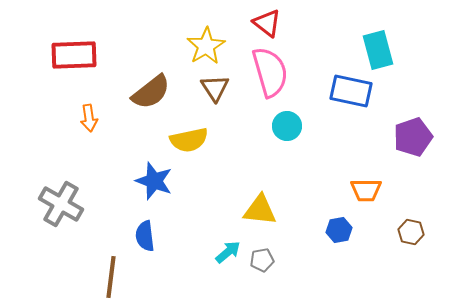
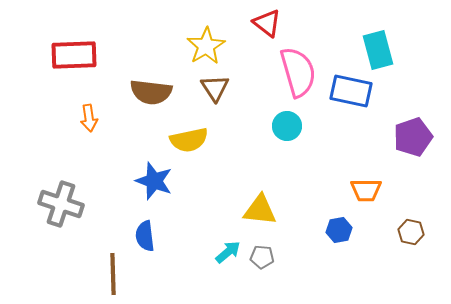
pink semicircle: moved 28 px right
brown semicircle: rotated 45 degrees clockwise
gray cross: rotated 12 degrees counterclockwise
gray pentagon: moved 3 px up; rotated 15 degrees clockwise
brown line: moved 2 px right, 3 px up; rotated 9 degrees counterclockwise
